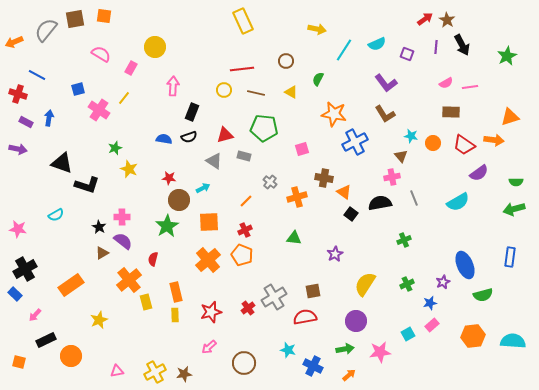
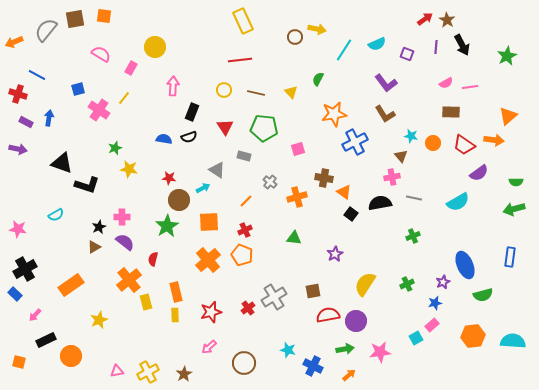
brown circle at (286, 61): moved 9 px right, 24 px up
red line at (242, 69): moved 2 px left, 9 px up
yellow triangle at (291, 92): rotated 16 degrees clockwise
orange star at (334, 114): rotated 20 degrees counterclockwise
orange triangle at (510, 117): moved 2 px left, 1 px up; rotated 24 degrees counterclockwise
red triangle at (225, 135): moved 8 px up; rotated 48 degrees counterclockwise
pink square at (302, 149): moved 4 px left
gray triangle at (214, 161): moved 3 px right, 9 px down
yellow star at (129, 169): rotated 12 degrees counterclockwise
gray line at (414, 198): rotated 56 degrees counterclockwise
black star at (99, 227): rotated 16 degrees clockwise
green cross at (404, 240): moved 9 px right, 4 px up
purple semicircle at (123, 241): moved 2 px right, 1 px down
brown triangle at (102, 253): moved 8 px left, 6 px up
blue star at (430, 303): moved 5 px right
red semicircle at (305, 317): moved 23 px right, 2 px up
cyan square at (408, 334): moved 8 px right, 4 px down
yellow cross at (155, 372): moved 7 px left
brown star at (184, 374): rotated 21 degrees counterclockwise
